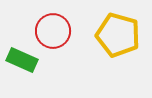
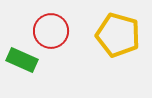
red circle: moved 2 px left
